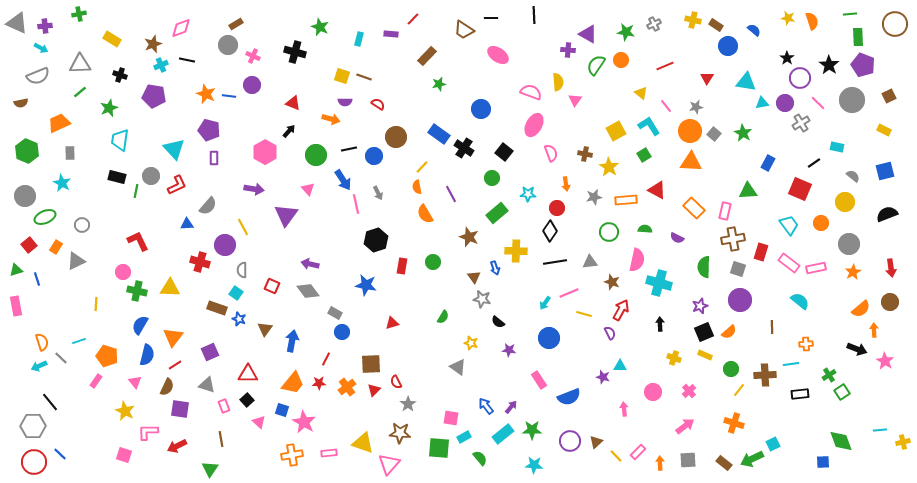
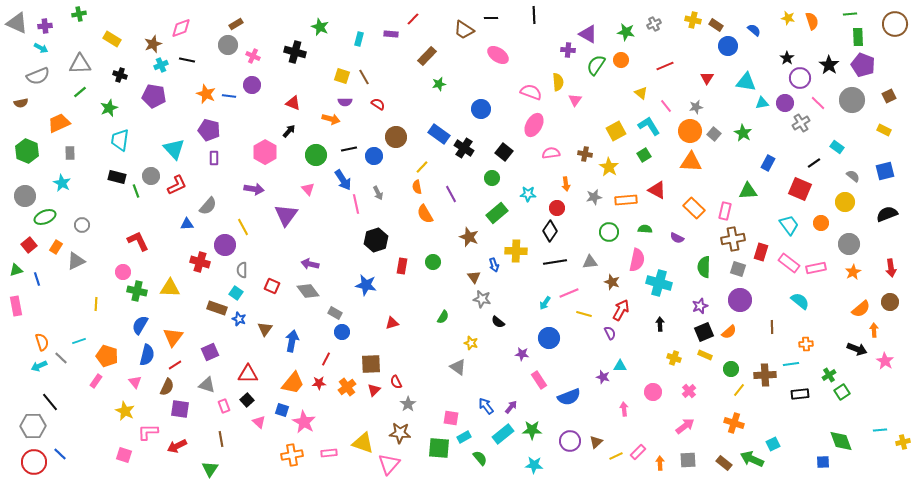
brown line at (364, 77): rotated 42 degrees clockwise
cyan rectangle at (837, 147): rotated 24 degrees clockwise
pink semicircle at (551, 153): rotated 78 degrees counterclockwise
green line at (136, 191): rotated 32 degrees counterclockwise
blue arrow at (495, 268): moved 1 px left, 3 px up
purple star at (509, 350): moved 13 px right, 4 px down
yellow line at (616, 456): rotated 72 degrees counterclockwise
green arrow at (752, 459): rotated 50 degrees clockwise
